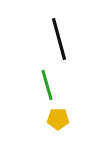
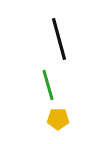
green line: moved 1 px right
